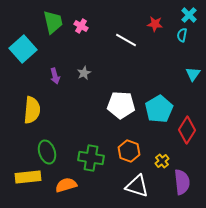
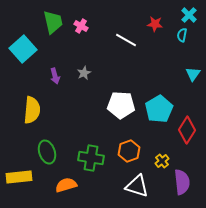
orange hexagon: rotated 20 degrees clockwise
yellow rectangle: moved 9 px left
